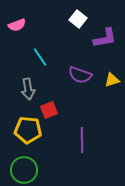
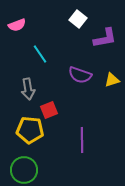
cyan line: moved 3 px up
yellow pentagon: moved 2 px right
